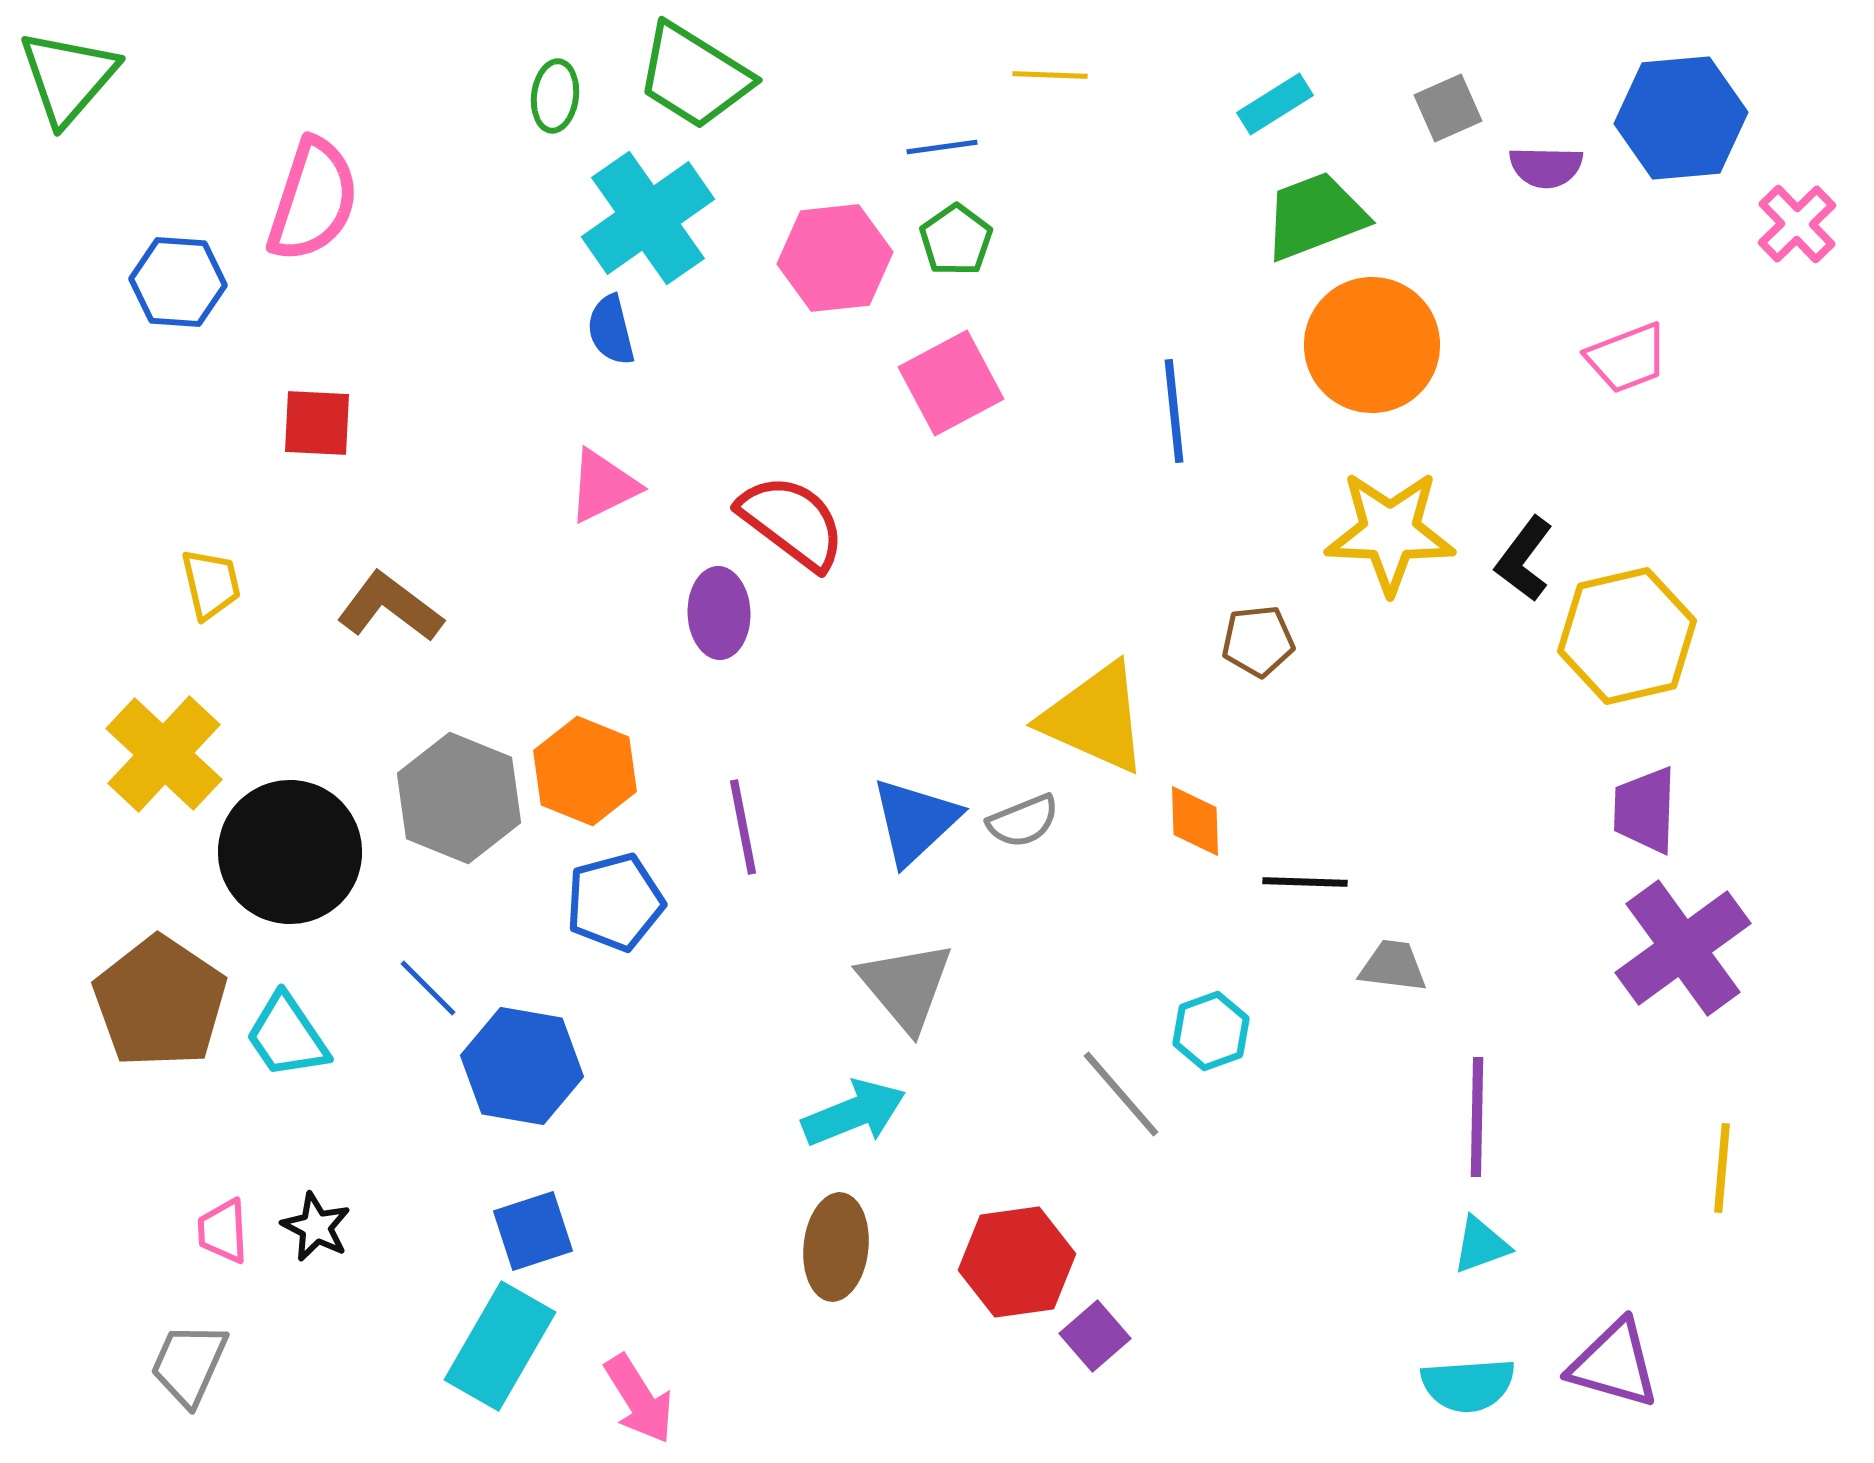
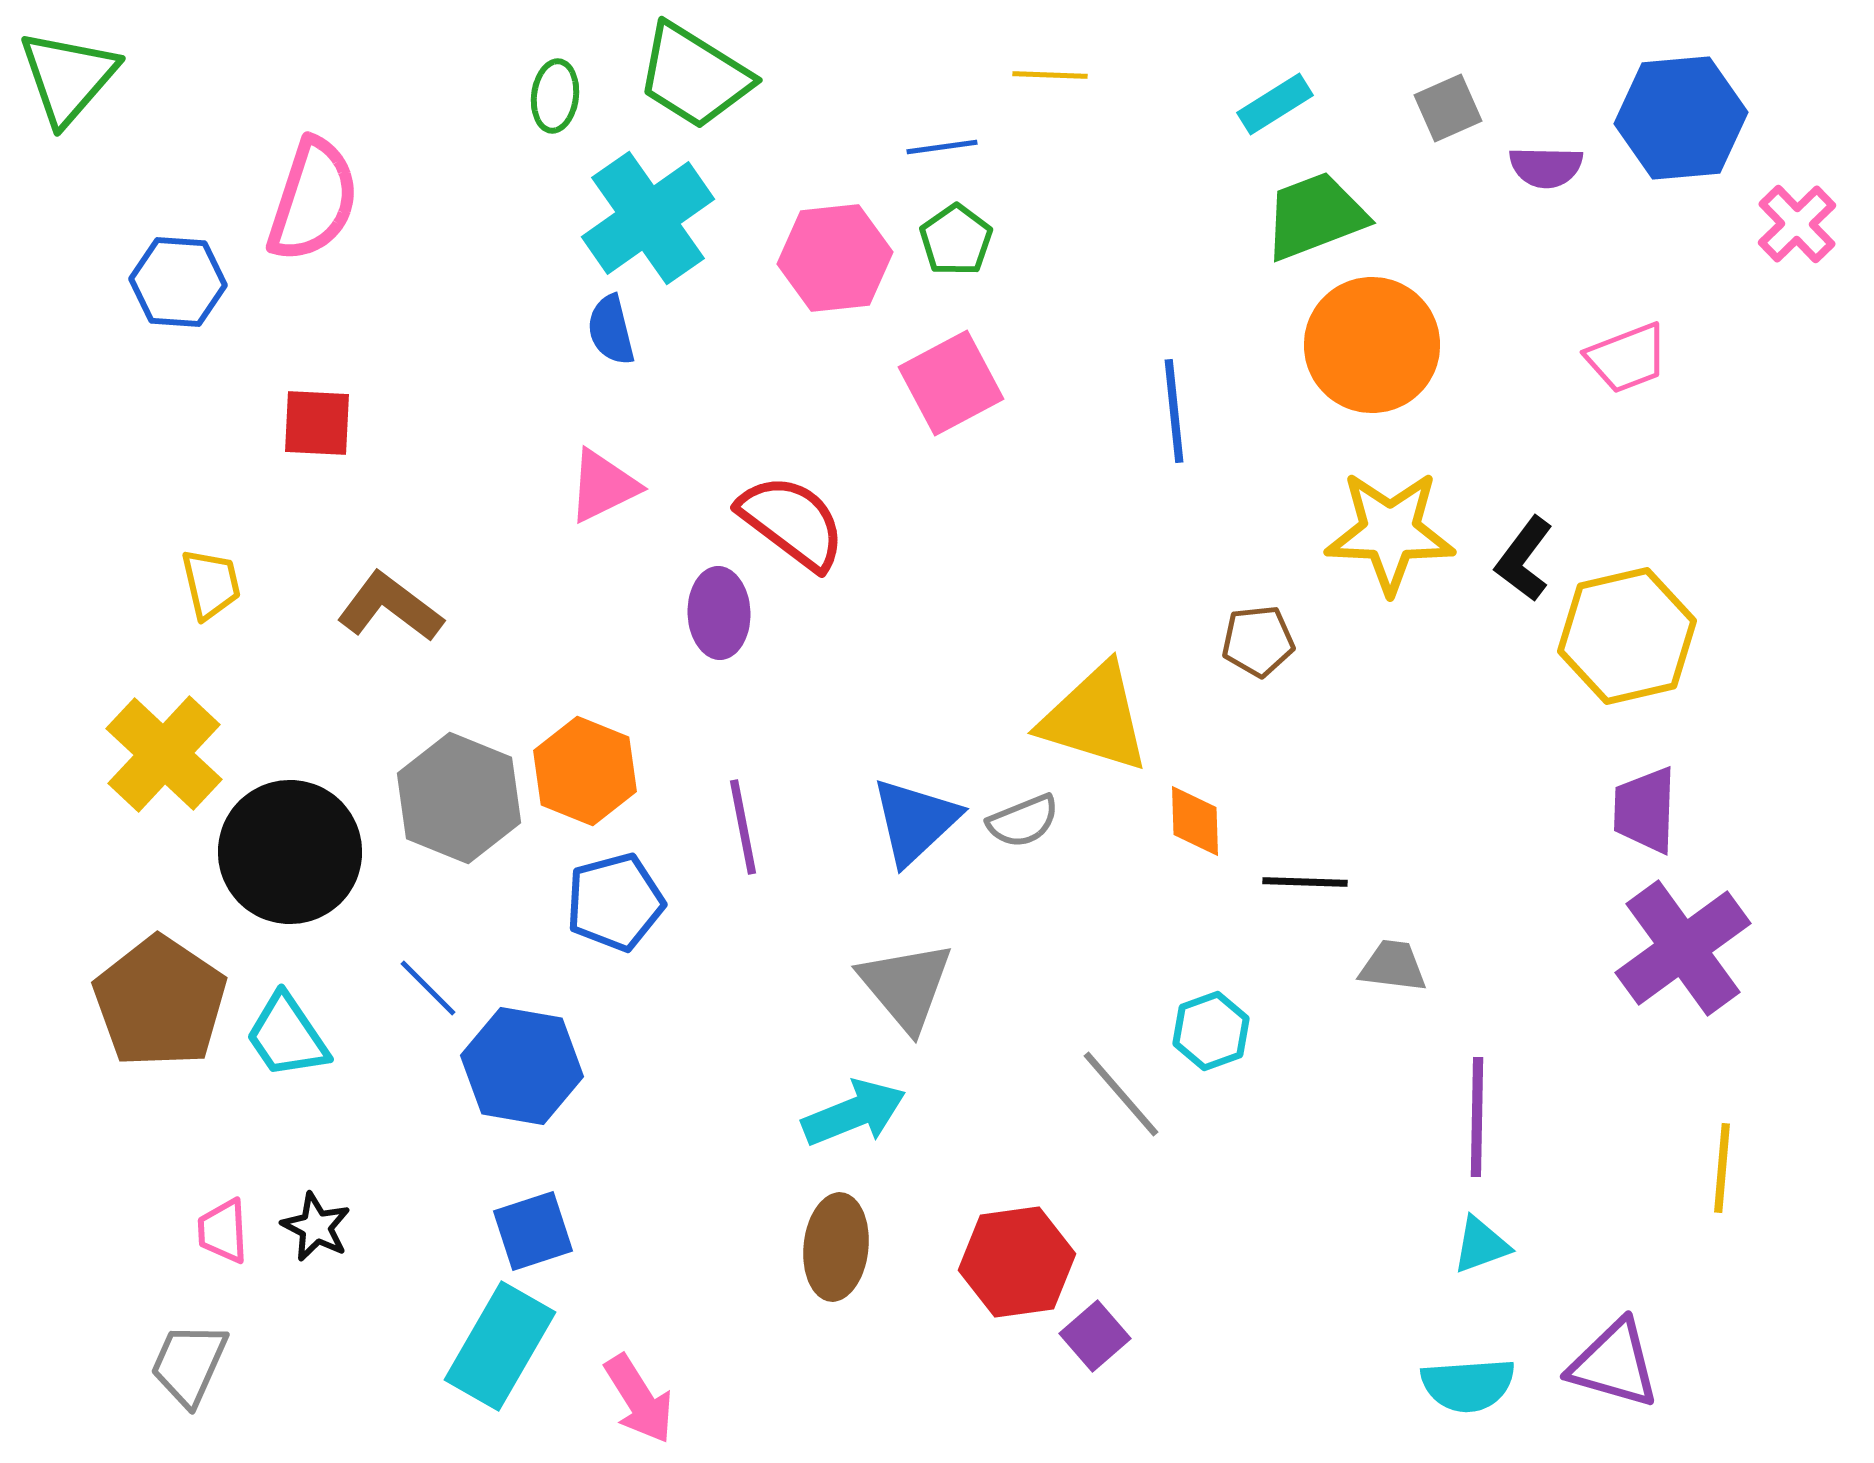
yellow triangle at (1095, 718): rotated 7 degrees counterclockwise
